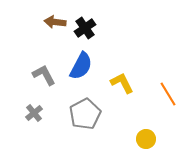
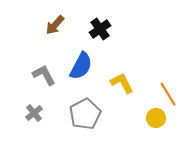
brown arrow: moved 3 px down; rotated 55 degrees counterclockwise
black cross: moved 15 px right, 1 px down
yellow circle: moved 10 px right, 21 px up
